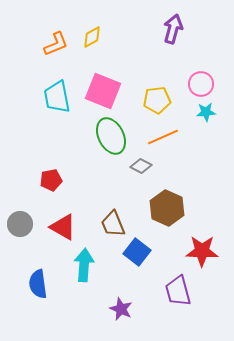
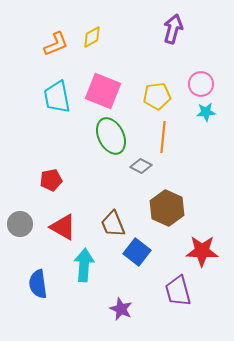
yellow pentagon: moved 4 px up
orange line: rotated 60 degrees counterclockwise
